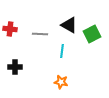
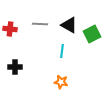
gray line: moved 10 px up
